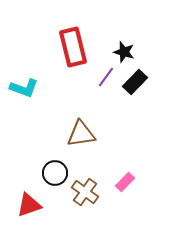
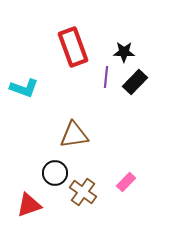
red rectangle: rotated 6 degrees counterclockwise
black star: rotated 15 degrees counterclockwise
purple line: rotated 30 degrees counterclockwise
brown triangle: moved 7 px left, 1 px down
pink rectangle: moved 1 px right
brown cross: moved 2 px left
